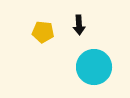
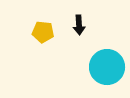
cyan circle: moved 13 px right
